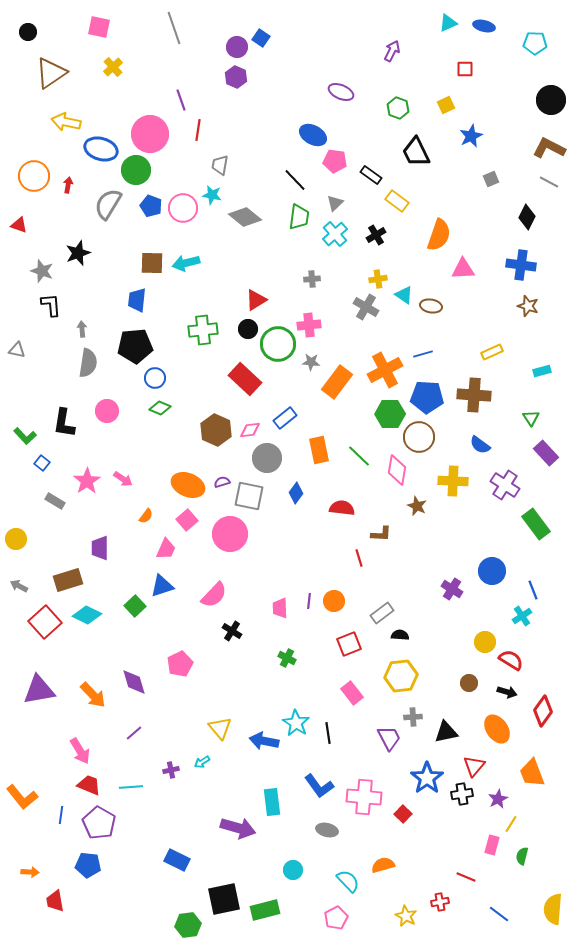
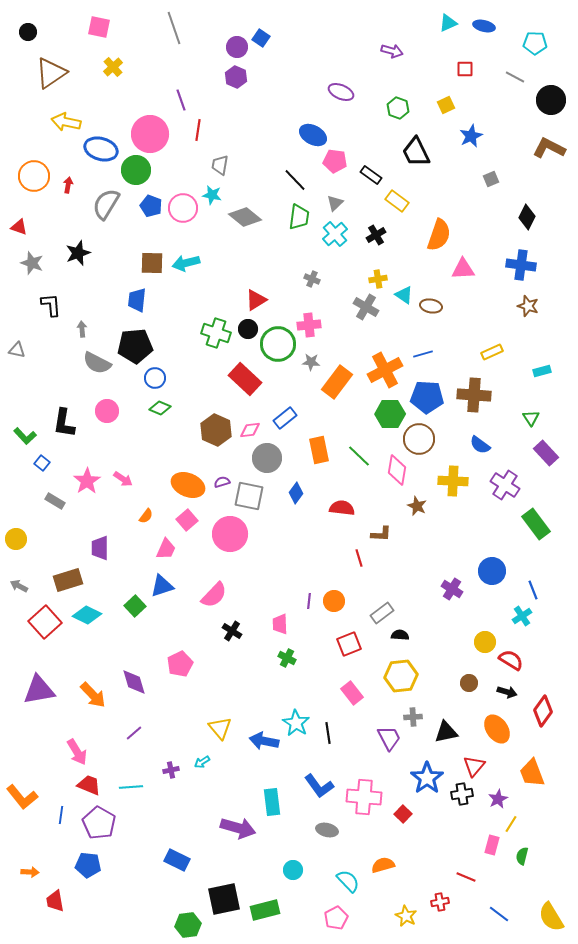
purple arrow at (392, 51): rotated 80 degrees clockwise
gray line at (549, 182): moved 34 px left, 105 px up
gray semicircle at (108, 204): moved 2 px left
red triangle at (19, 225): moved 2 px down
gray star at (42, 271): moved 10 px left, 8 px up
gray cross at (312, 279): rotated 28 degrees clockwise
green cross at (203, 330): moved 13 px right, 3 px down; rotated 24 degrees clockwise
gray semicircle at (88, 363): moved 9 px right; rotated 108 degrees clockwise
brown circle at (419, 437): moved 2 px down
pink trapezoid at (280, 608): moved 16 px down
pink arrow at (80, 751): moved 3 px left, 1 px down
yellow semicircle at (553, 909): moved 2 px left, 8 px down; rotated 36 degrees counterclockwise
